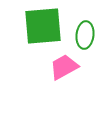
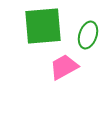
green ellipse: moved 3 px right; rotated 12 degrees clockwise
